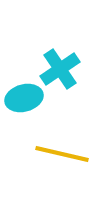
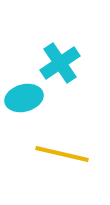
cyan cross: moved 6 px up
